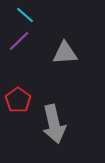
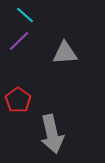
gray arrow: moved 2 px left, 10 px down
